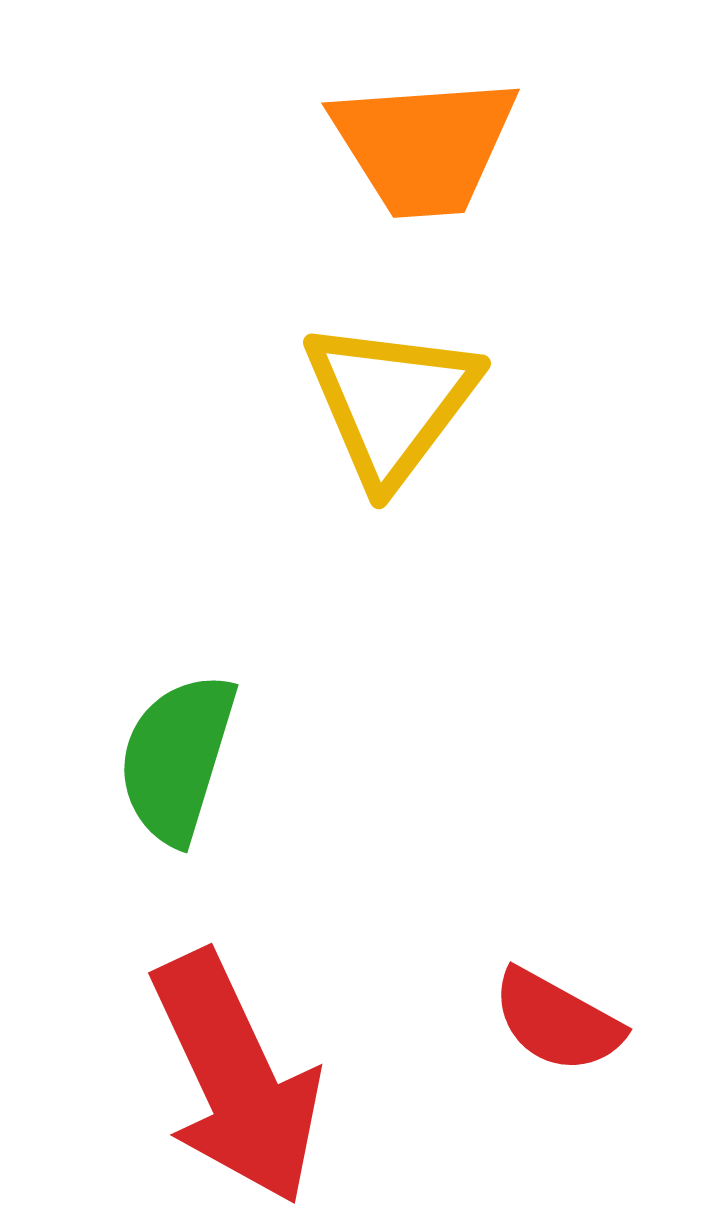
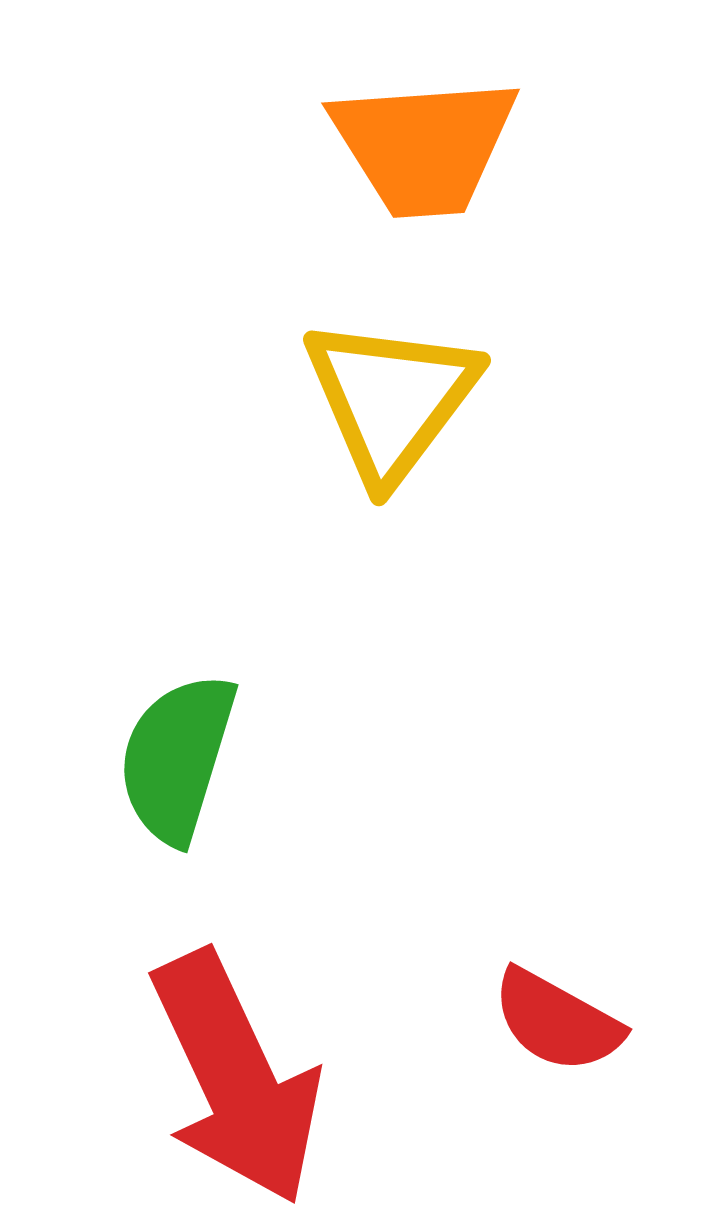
yellow triangle: moved 3 px up
